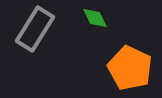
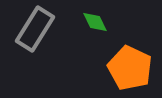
green diamond: moved 4 px down
